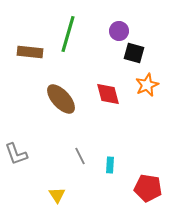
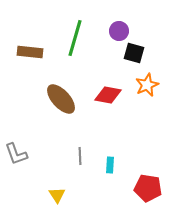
green line: moved 7 px right, 4 px down
red diamond: moved 1 px down; rotated 64 degrees counterclockwise
gray line: rotated 24 degrees clockwise
